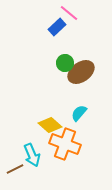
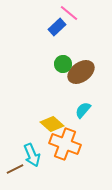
green circle: moved 2 px left, 1 px down
cyan semicircle: moved 4 px right, 3 px up
yellow diamond: moved 2 px right, 1 px up
